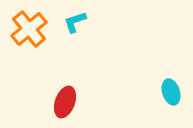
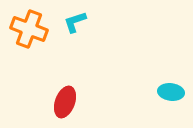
orange cross: rotated 30 degrees counterclockwise
cyan ellipse: rotated 65 degrees counterclockwise
